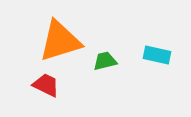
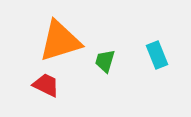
cyan rectangle: rotated 56 degrees clockwise
green trapezoid: rotated 60 degrees counterclockwise
